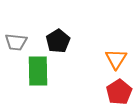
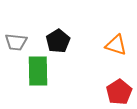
orange triangle: moved 14 px up; rotated 45 degrees counterclockwise
